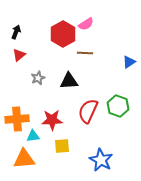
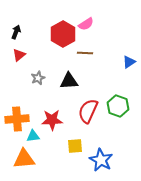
yellow square: moved 13 px right
